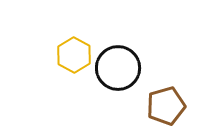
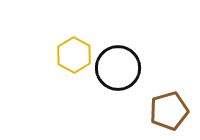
brown pentagon: moved 3 px right, 5 px down
